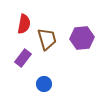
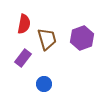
purple hexagon: rotated 15 degrees counterclockwise
